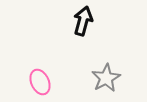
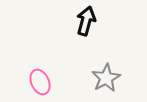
black arrow: moved 3 px right
